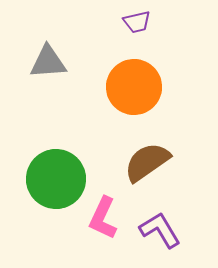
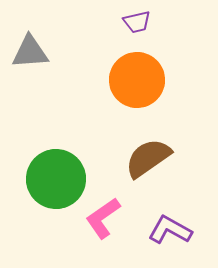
gray triangle: moved 18 px left, 10 px up
orange circle: moved 3 px right, 7 px up
brown semicircle: moved 1 px right, 4 px up
pink L-shape: rotated 30 degrees clockwise
purple L-shape: moved 10 px right; rotated 30 degrees counterclockwise
